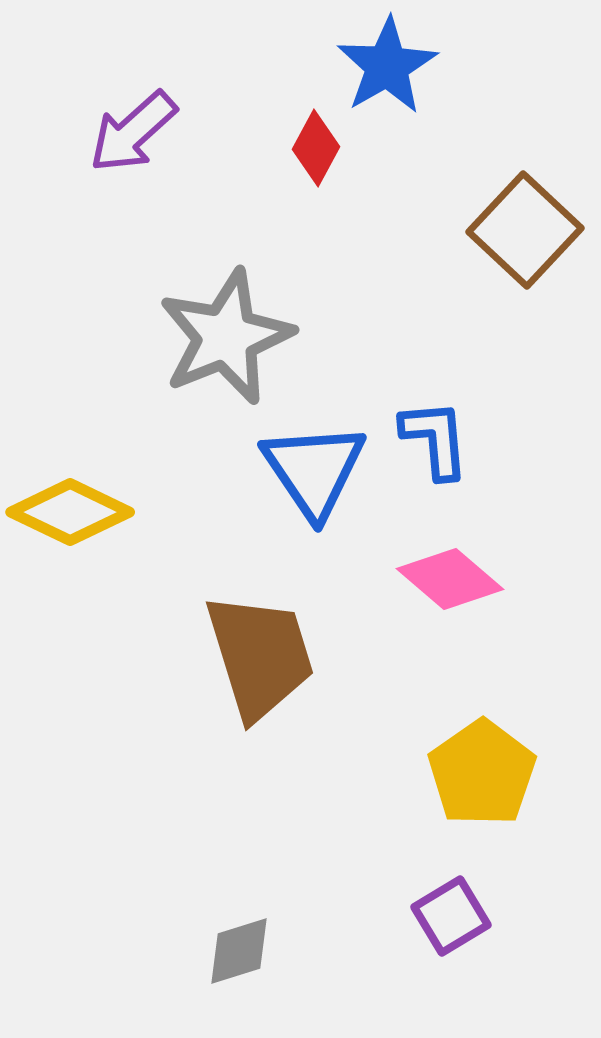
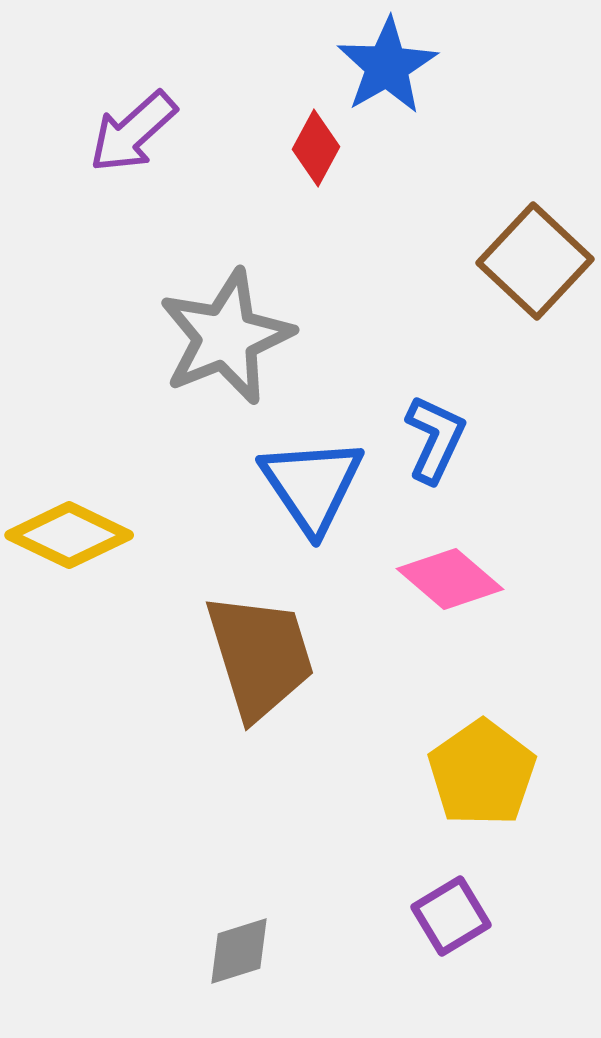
brown square: moved 10 px right, 31 px down
blue L-shape: rotated 30 degrees clockwise
blue triangle: moved 2 px left, 15 px down
yellow diamond: moved 1 px left, 23 px down
